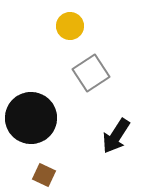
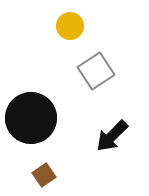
gray square: moved 5 px right, 2 px up
black arrow: moved 4 px left; rotated 12 degrees clockwise
brown square: rotated 30 degrees clockwise
